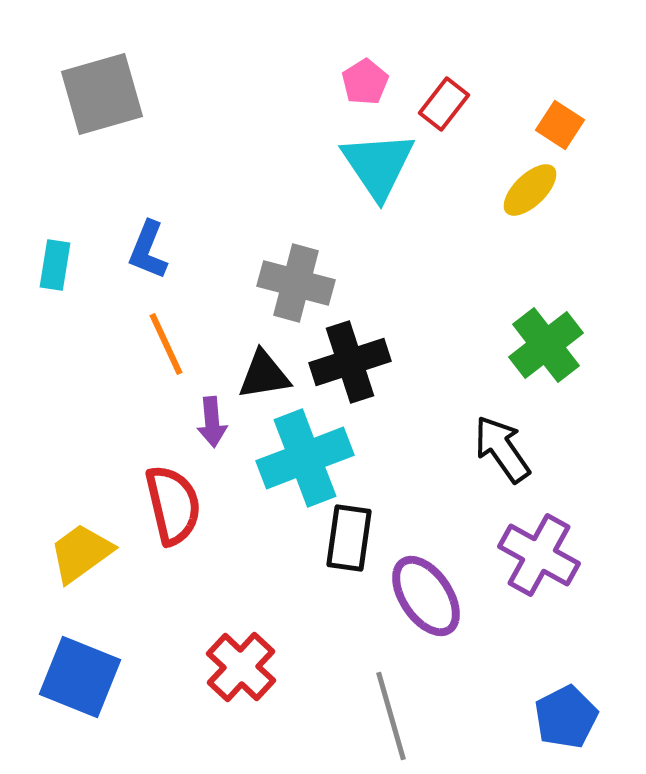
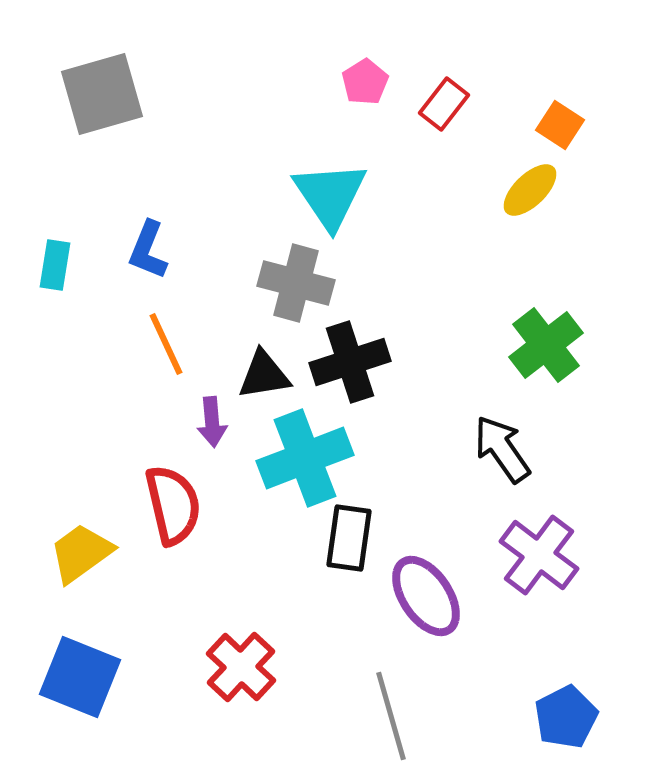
cyan triangle: moved 48 px left, 30 px down
purple cross: rotated 8 degrees clockwise
